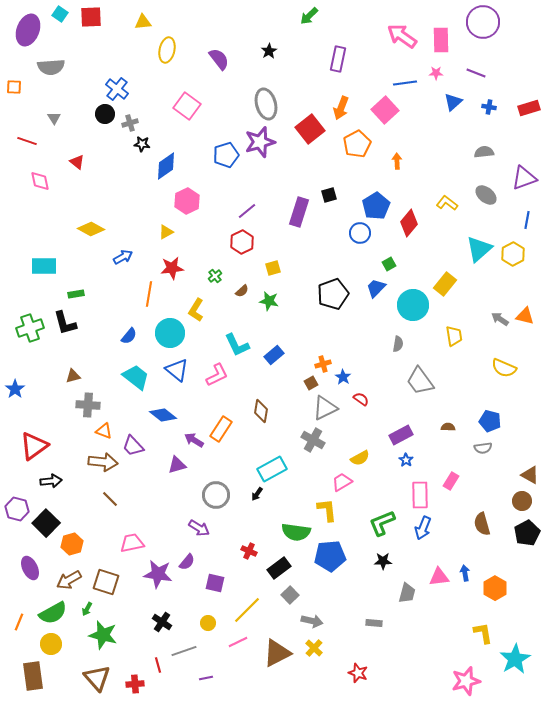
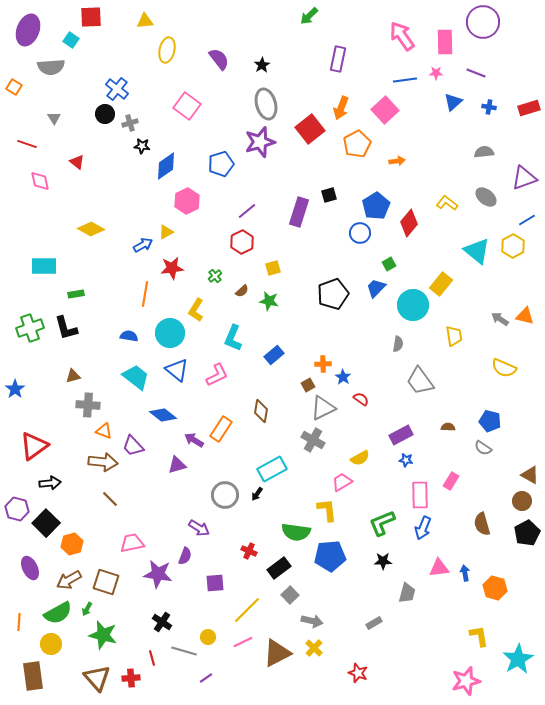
cyan square at (60, 14): moved 11 px right, 26 px down
yellow triangle at (143, 22): moved 2 px right, 1 px up
pink arrow at (402, 36): rotated 20 degrees clockwise
pink rectangle at (441, 40): moved 4 px right, 2 px down
black star at (269, 51): moved 7 px left, 14 px down
blue line at (405, 83): moved 3 px up
orange square at (14, 87): rotated 28 degrees clockwise
red line at (27, 141): moved 3 px down
black star at (142, 144): moved 2 px down
blue pentagon at (226, 155): moved 5 px left, 9 px down
orange arrow at (397, 161): rotated 84 degrees clockwise
gray ellipse at (486, 195): moved 2 px down
blue line at (527, 220): rotated 48 degrees clockwise
cyan triangle at (479, 249): moved 2 px left, 2 px down; rotated 40 degrees counterclockwise
yellow hexagon at (513, 254): moved 8 px up
blue arrow at (123, 257): moved 20 px right, 12 px up
yellow rectangle at (445, 284): moved 4 px left
orange line at (149, 294): moved 4 px left
black L-shape at (65, 323): moved 1 px right, 5 px down
blue semicircle at (129, 336): rotated 120 degrees counterclockwise
cyan L-shape at (237, 345): moved 4 px left, 7 px up; rotated 48 degrees clockwise
orange cross at (323, 364): rotated 14 degrees clockwise
brown square at (311, 383): moved 3 px left, 2 px down
gray triangle at (325, 408): moved 2 px left
gray semicircle at (483, 448): rotated 42 degrees clockwise
blue star at (406, 460): rotated 24 degrees counterclockwise
black arrow at (51, 481): moved 1 px left, 2 px down
gray circle at (216, 495): moved 9 px right
purple semicircle at (187, 562): moved 2 px left, 6 px up; rotated 18 degrees counterclockwise
pink triangle at (439, 577): moved 9 px up
purple square at (215, 583): rotated 18 degrees counterclockwise
orange hexagon at (495, 588): rotated 15 degrees counterclockwise
green semicircle at (53, 613): moved 5 px right
orange line at (19, 622): rotated 18 degrees counterclockwise
yellow circle at (208, 623): moved 14 px down
gray rectangle at (374, 623): rotated 35 degrees counterclockwise
yellow L-shape at (483, 633): moved 4 px left, 3 px down
pink line at (238, 642): moved 5 px right
gray line at (184, 651): rotated 35 degrees clockwise
cyan star at (515, 659): moved 3 px right
red line at (158, 665): moved 6 px left, 7 px up
purple line at (206, 678): rotated 24 degrees counterclockwise
red cross at (135, 684): moved 4 px left, 6 px up
